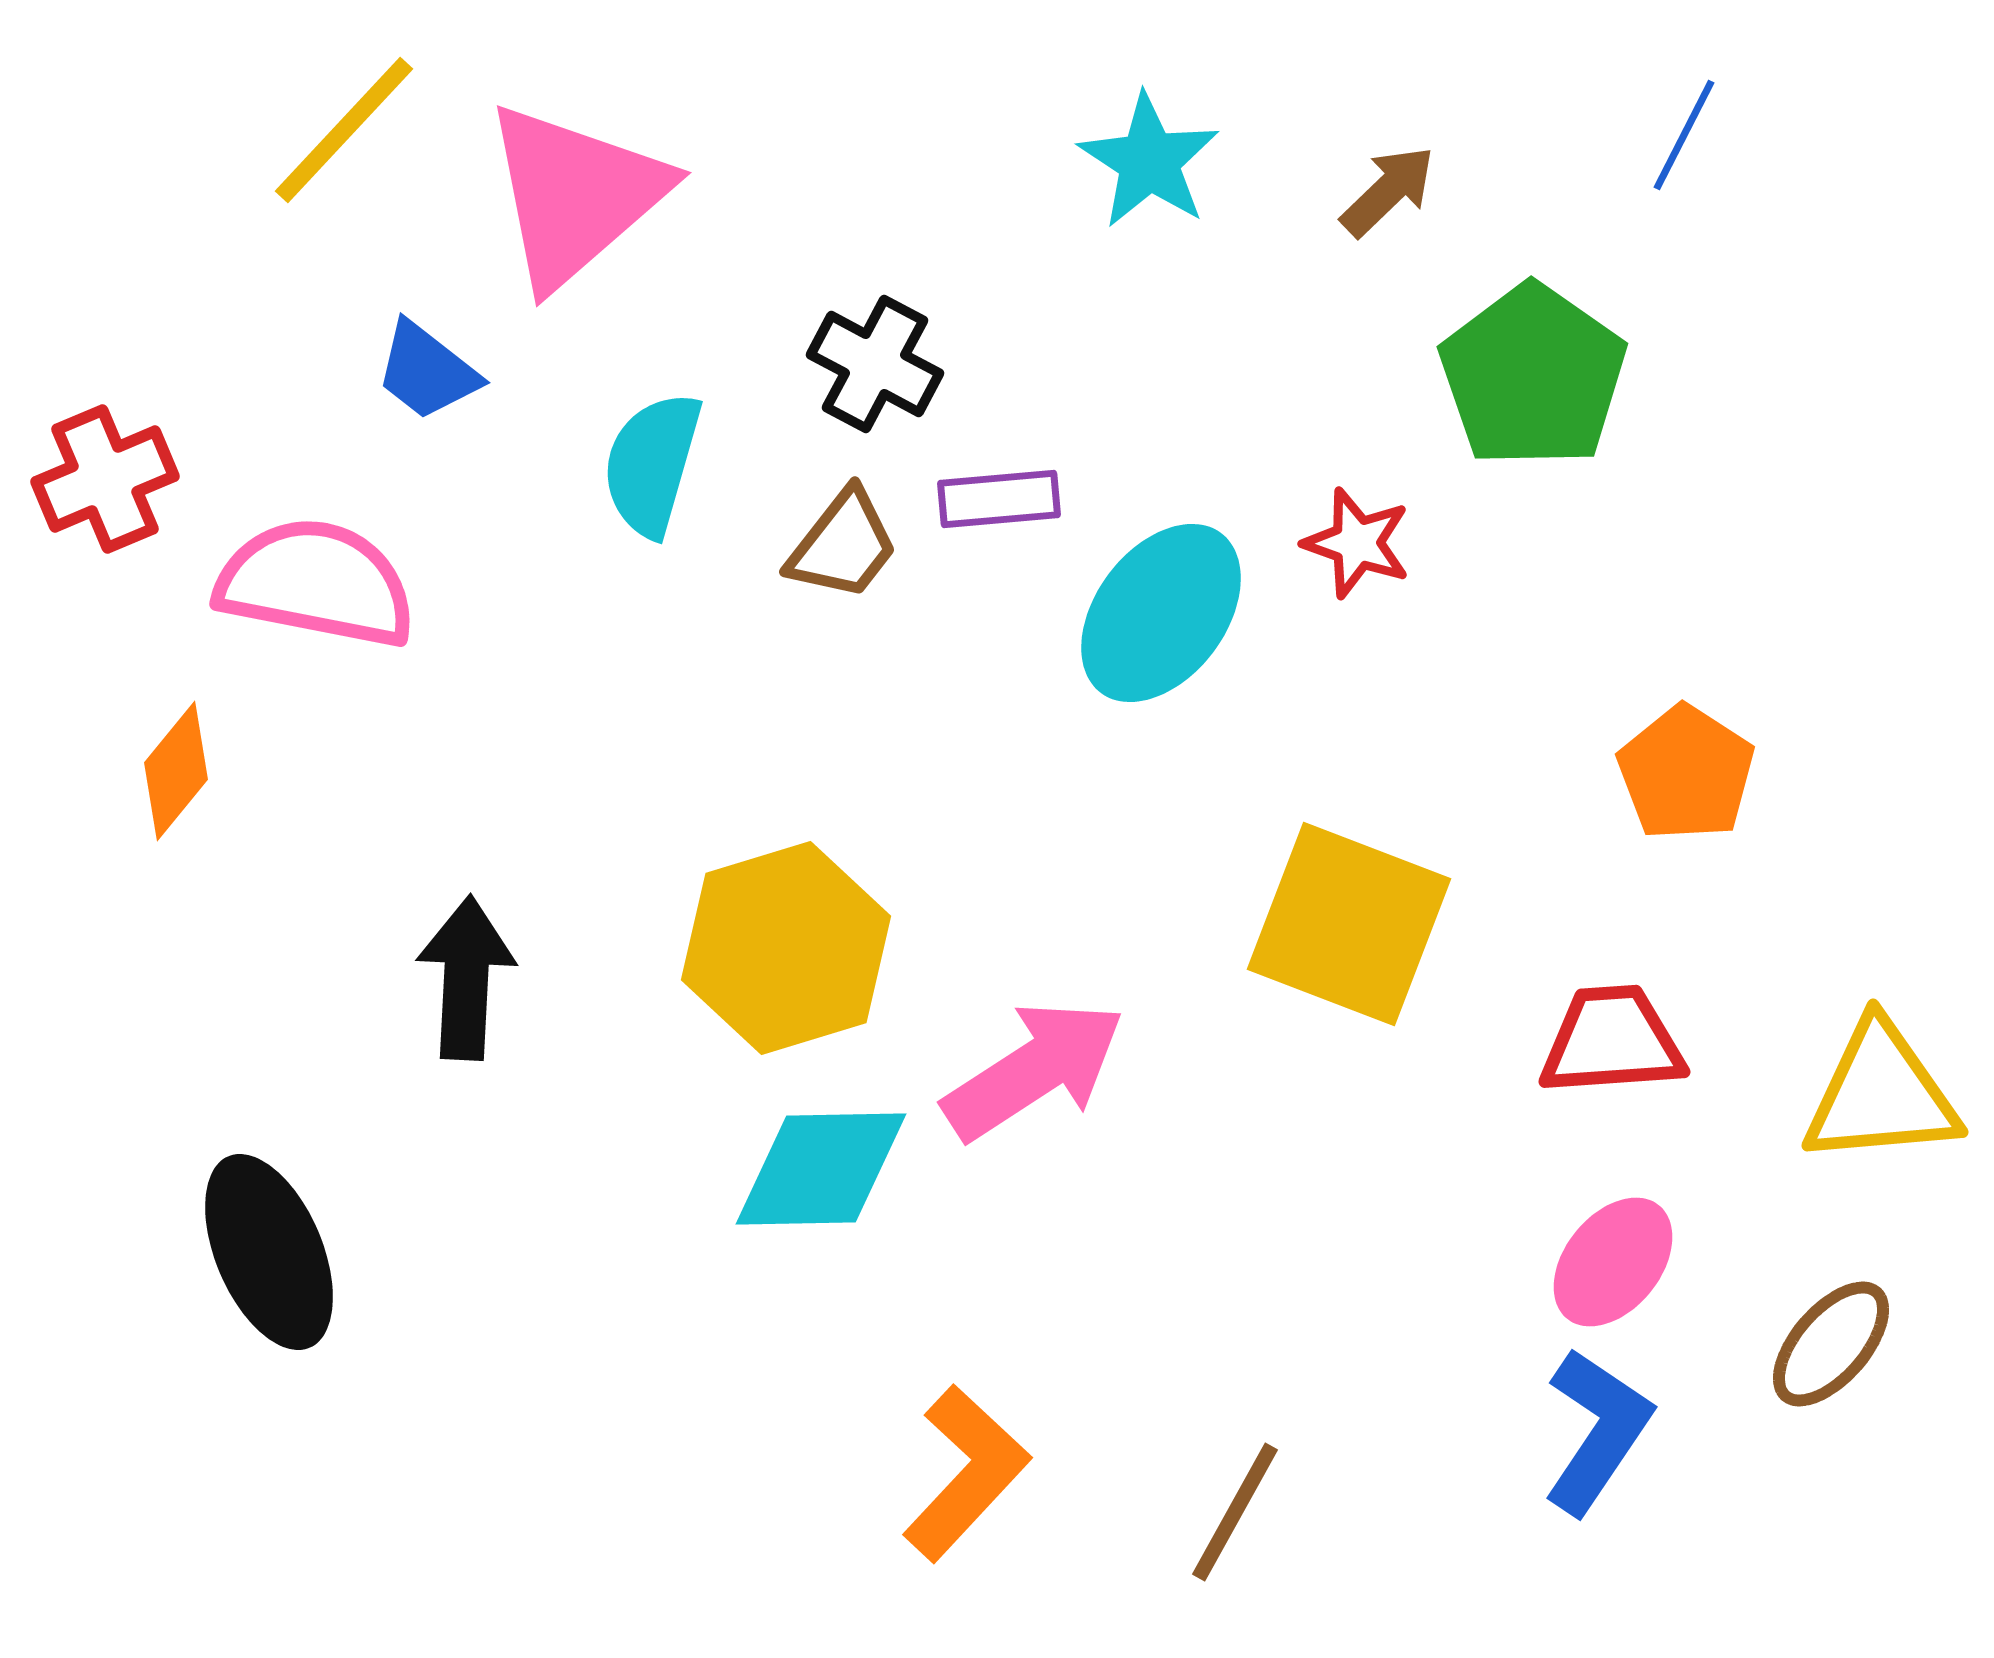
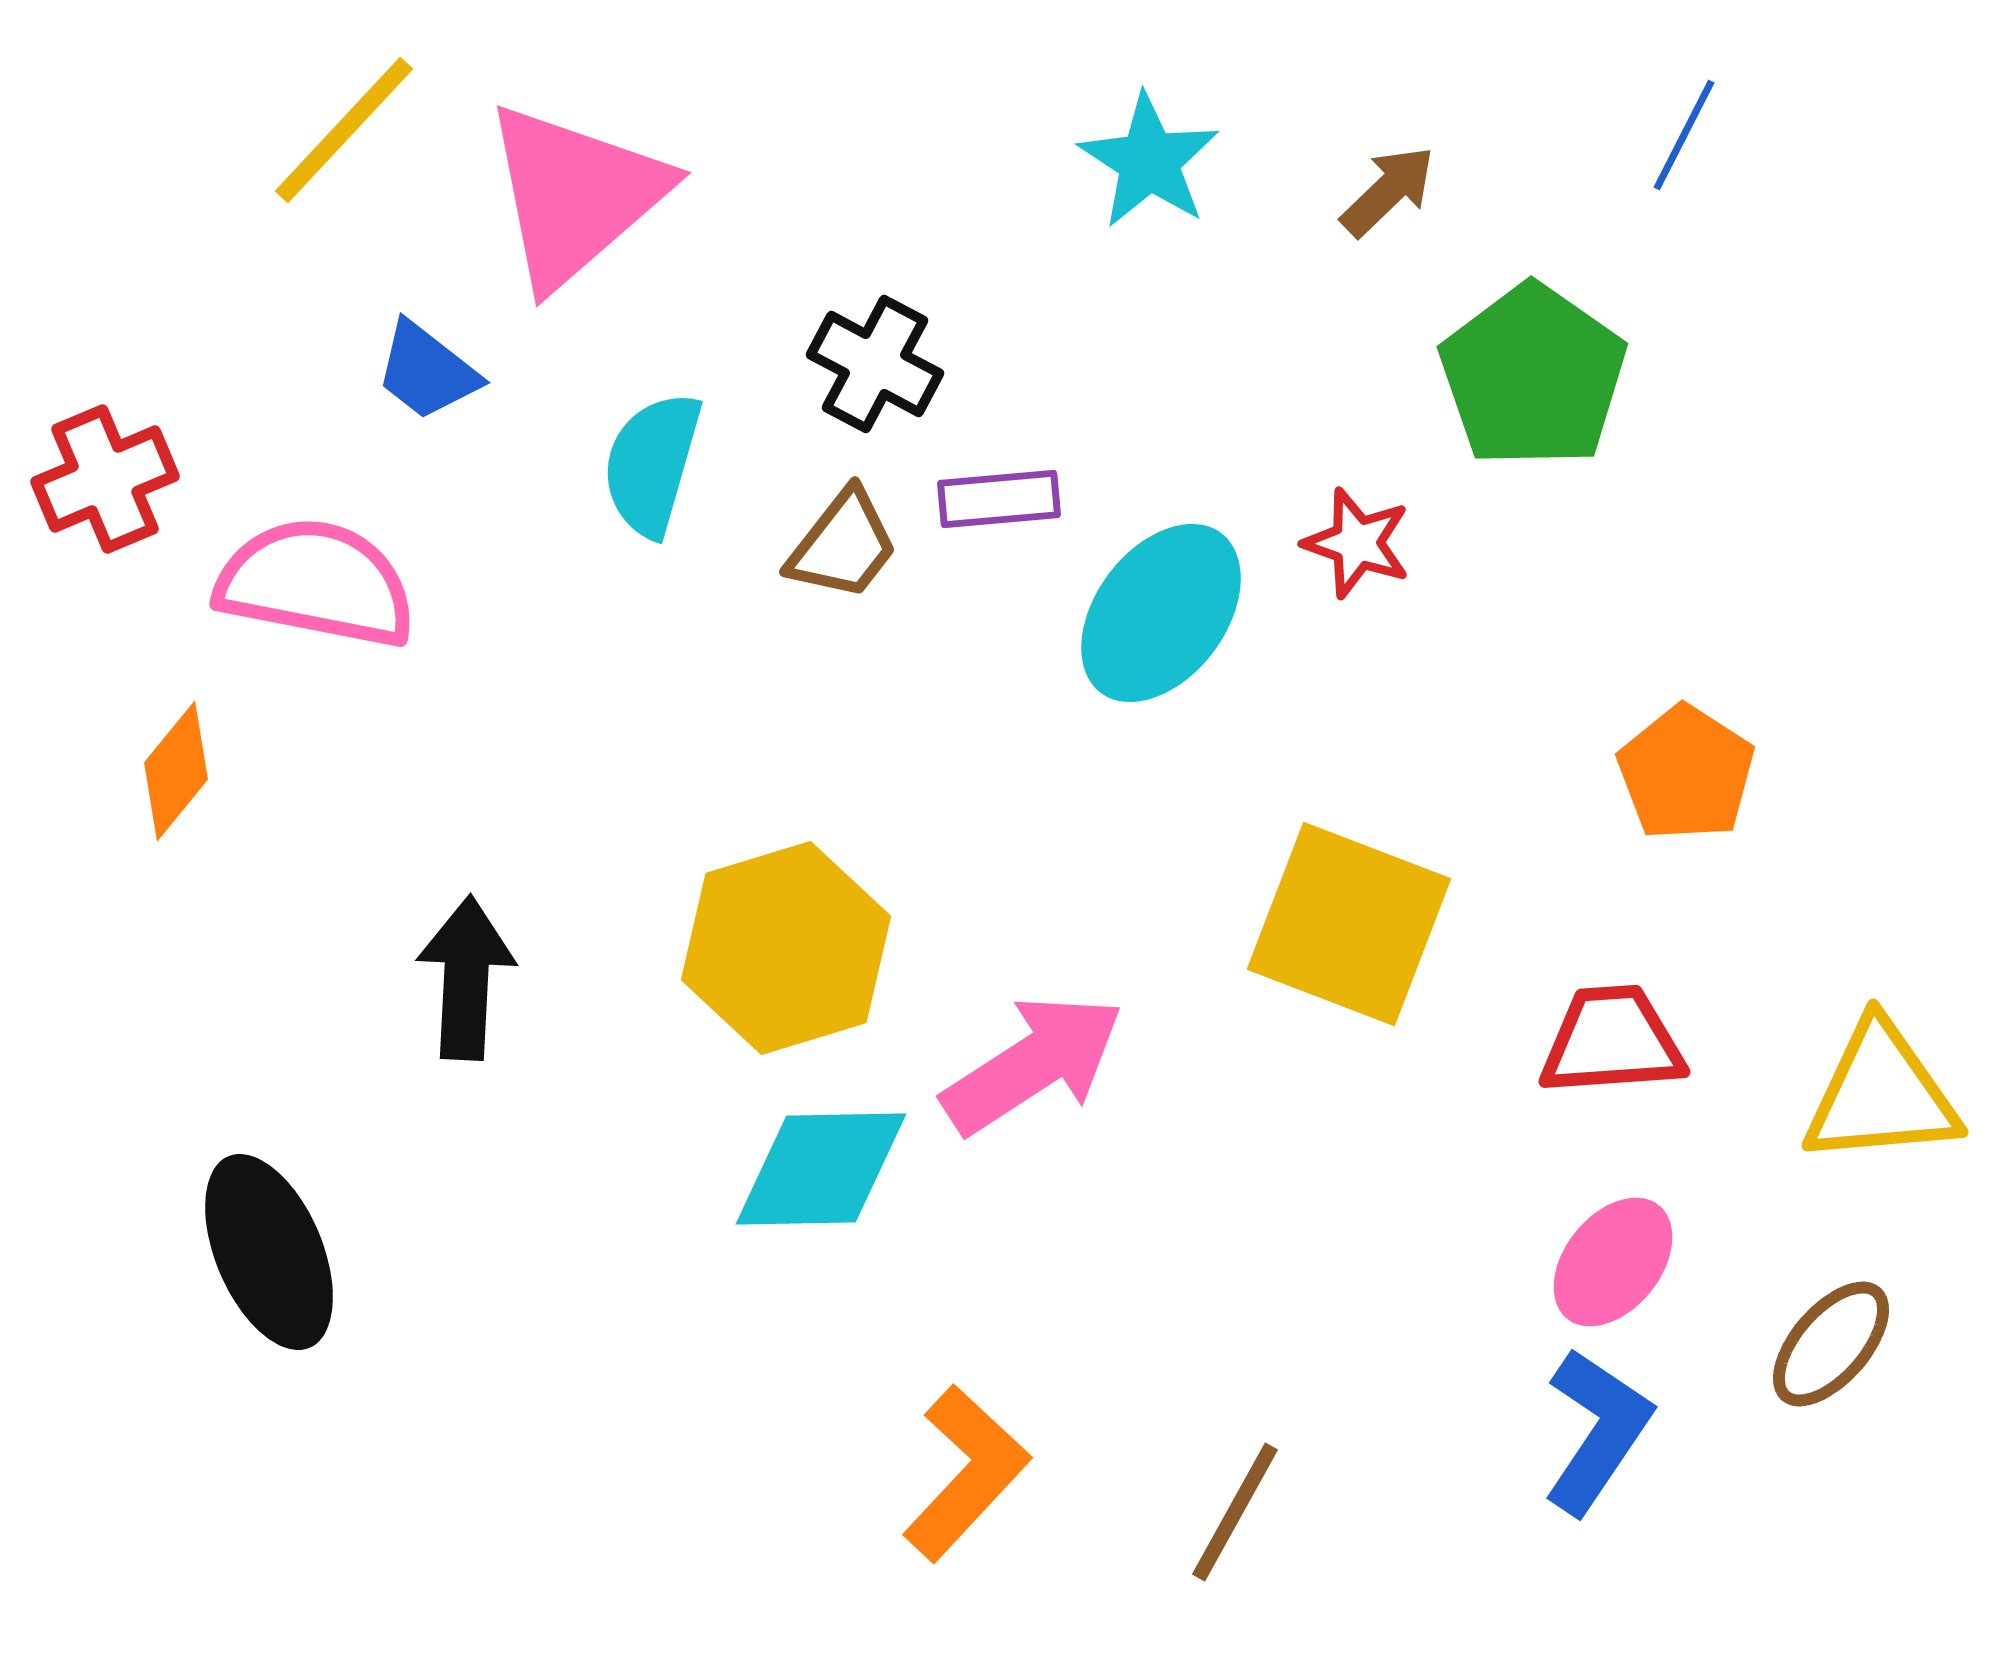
pink arrow: moved 1 px left, 6 px up
